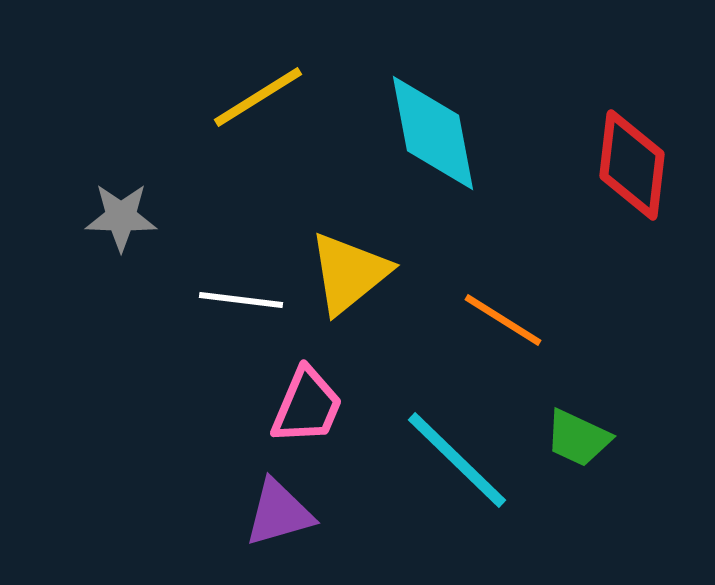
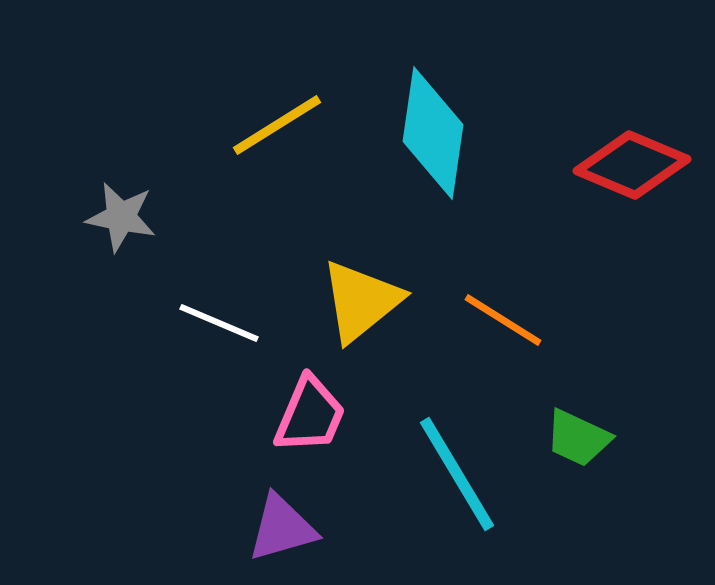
yellow line: moved 19 px right, 28 px down
cyan diamond: rotated 19 degrees clockwise
red diamond: rotated 74 degrees counterclockwise
gray star: rotated 10 degrees clockwise
yellow triangle: moved 12 px right, 28 px down
white line: moved 22 px left, 23 px down; rotated 16 degrees clockwise
pink trapezoid: moved 3 px right, 9 px down
cyan line: moved 14 px down; rotated 15 degrees clockwise
purple triangle: moved 3 px right, 15 px down
